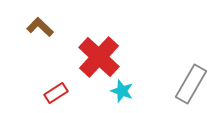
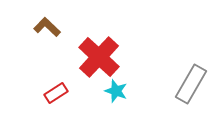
brown L-shape: moved 7 px right
cyan star: moved 6 px left
